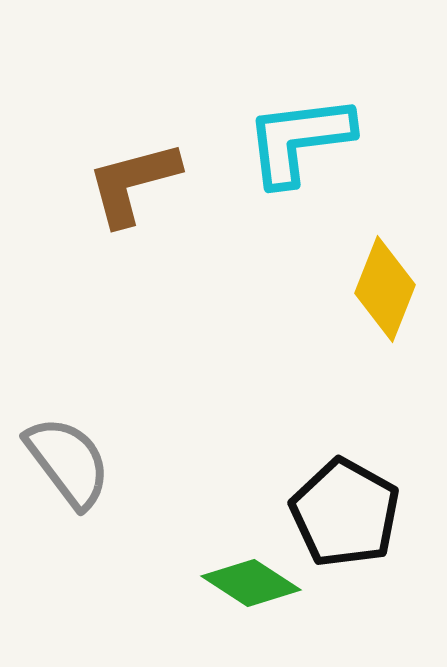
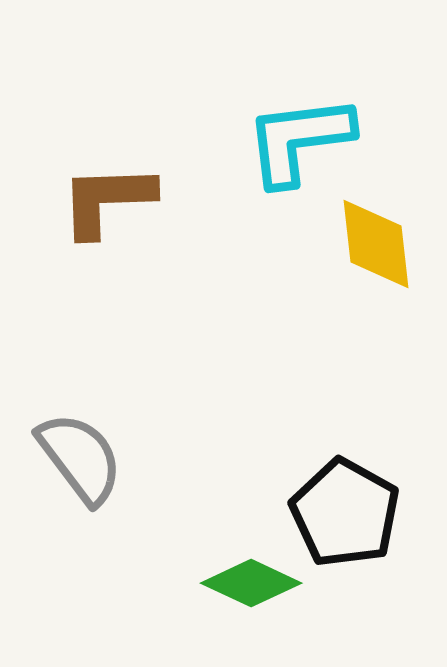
brown L-shape: moved 26 px left, 17 px down; rotated 13 degrees clockwise
yellow diamond: moved 9 px left, 45 px up; rotated 28 degrees counterclockwise
gray semicircle: moved 12 px right, 4 px up
green diamond: rotated 8 degrees counterclockwise
